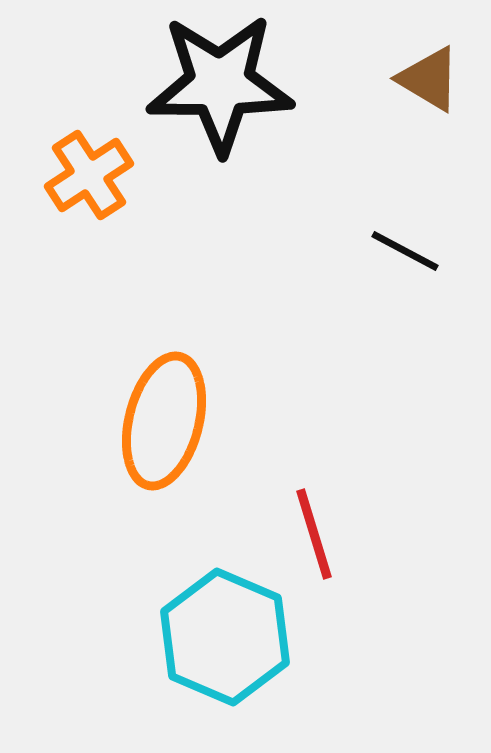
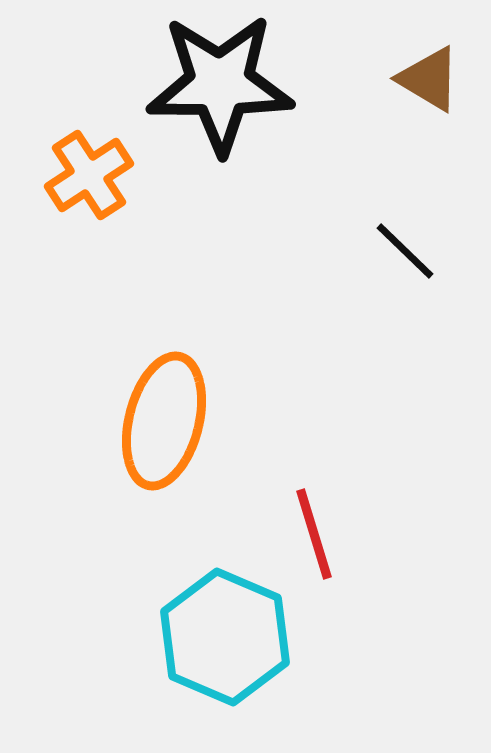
black line: rotated 16 degrees clockwise
